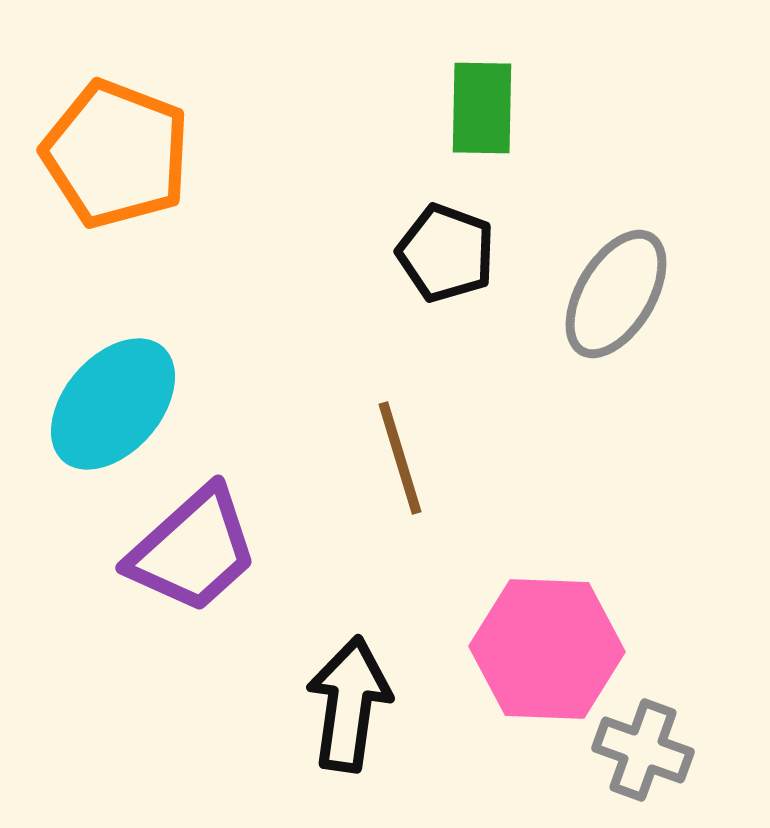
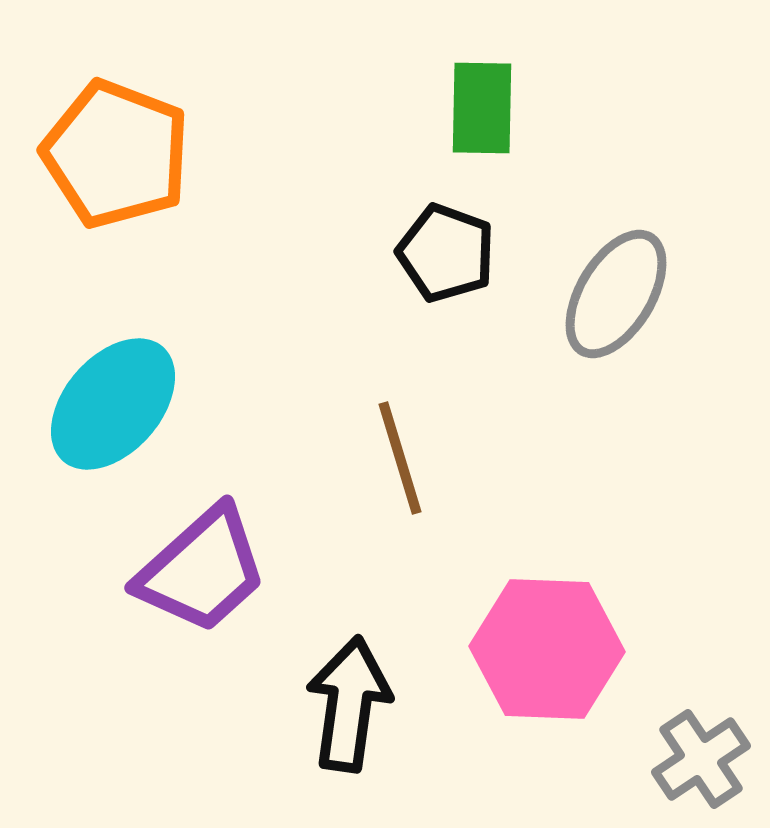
purple trapezoid: moved 9 px right, 20 px down
gray cross: moved 58 px right, 9 px down; rotated 36 degrees clockwise
